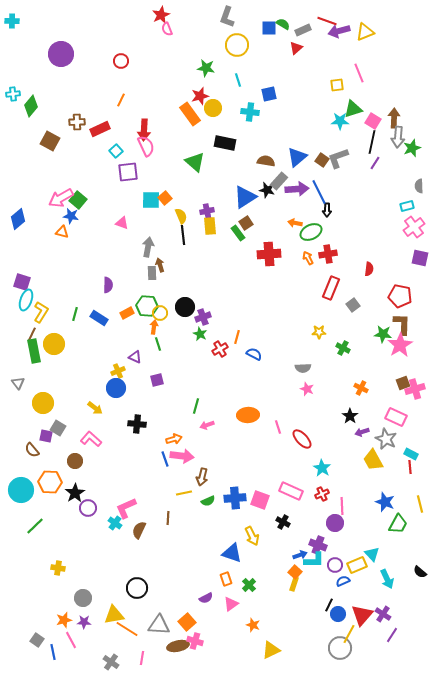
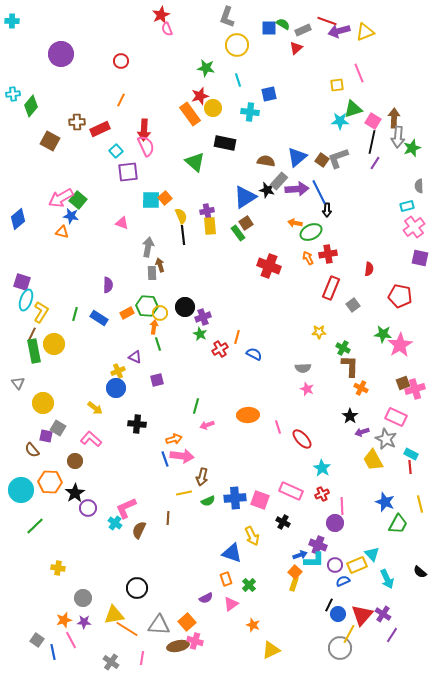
red cross at (269, 254): moved 12 px down; rotated 25 degrees clockwise
brown L-shape at (402, 324): moved 52 px left, 42 px down
